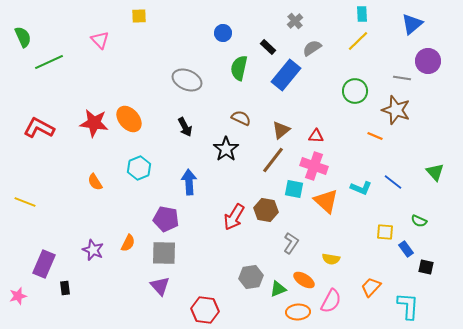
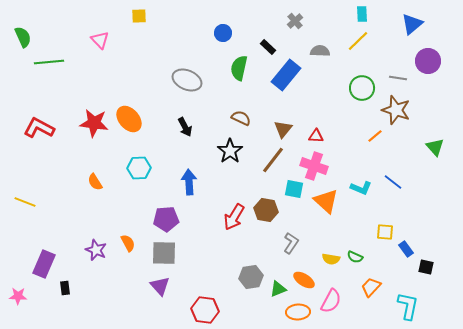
gray semicircle at (312, 48): moved 8 px right, 3 px down; rotated 36 degrees clockwise
green line at (49, 62): rotated 20 degrees clockwise
gray line at (402, 78): moved 4 px left
green circle at (355, 91): moved 7 px right, 3 px up
brown triangle at (281, 130): moved 2 px right, 1 px up; rotated 12 degrees counterclockwise
orange line at (375, 136): rotated 63 degrees counterclockwise
black star at (226, 149): moved 4 px right, 2 px down
cyan hexagon at (139, 168): rotated 20 degrees clockwise
green triangle at (435, 172): moved 25 px up
purple pentagon at (166, 219): rotated 15 degrees counterclockwise
green semicircle at (419, 221): moved 64 px left, 36 px down
orange semicircle at (128, 243): rotated 54 degrees counterclockwise
purple star at (93, 250): moved 3 px right
pink star at (18, 296): rotated 18 degrees clockwise
cyan L-shape at (408, 306): rotated 8 degrees clockwise
